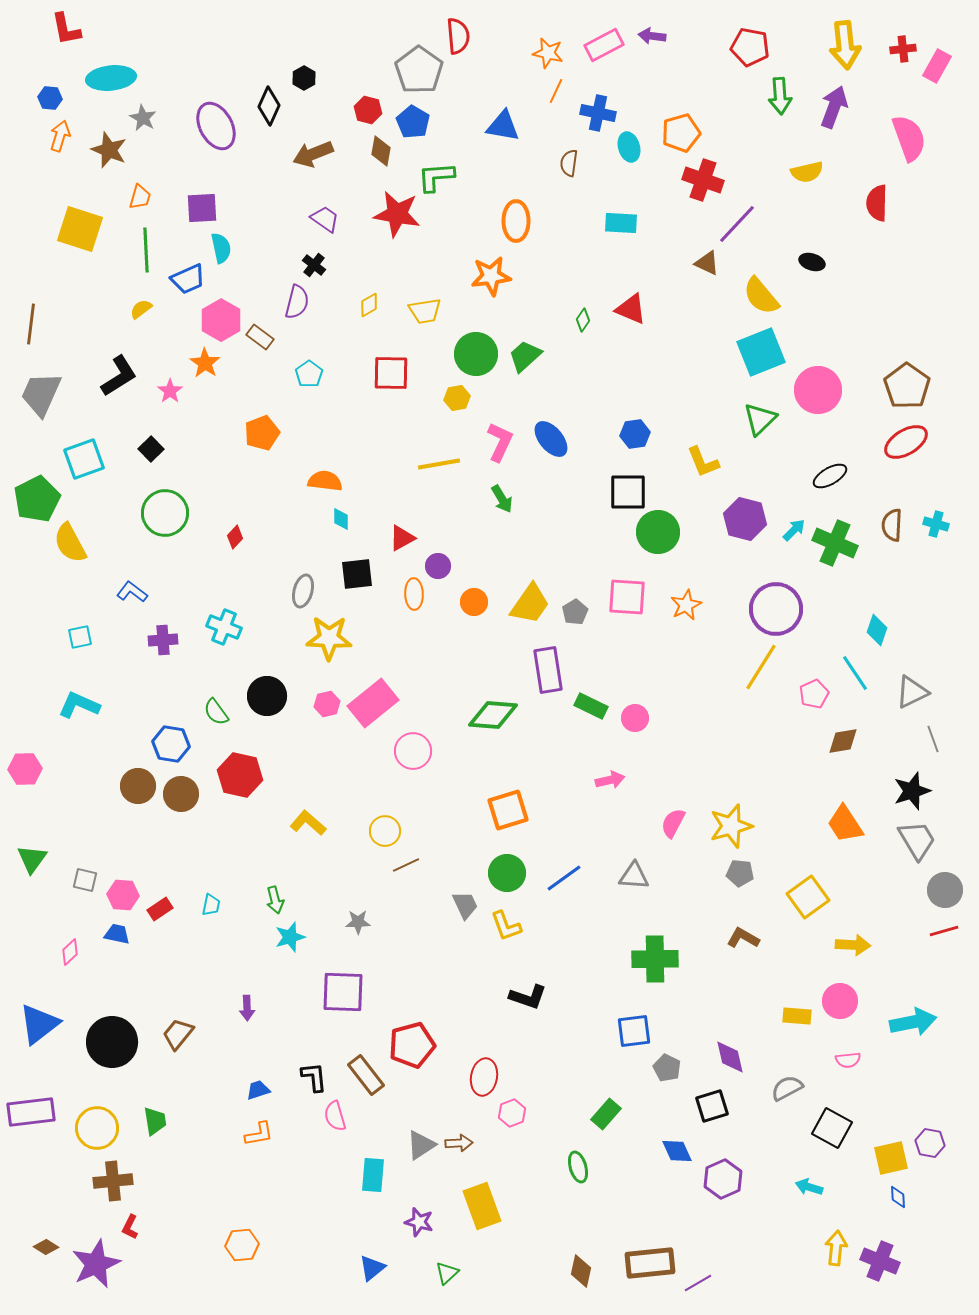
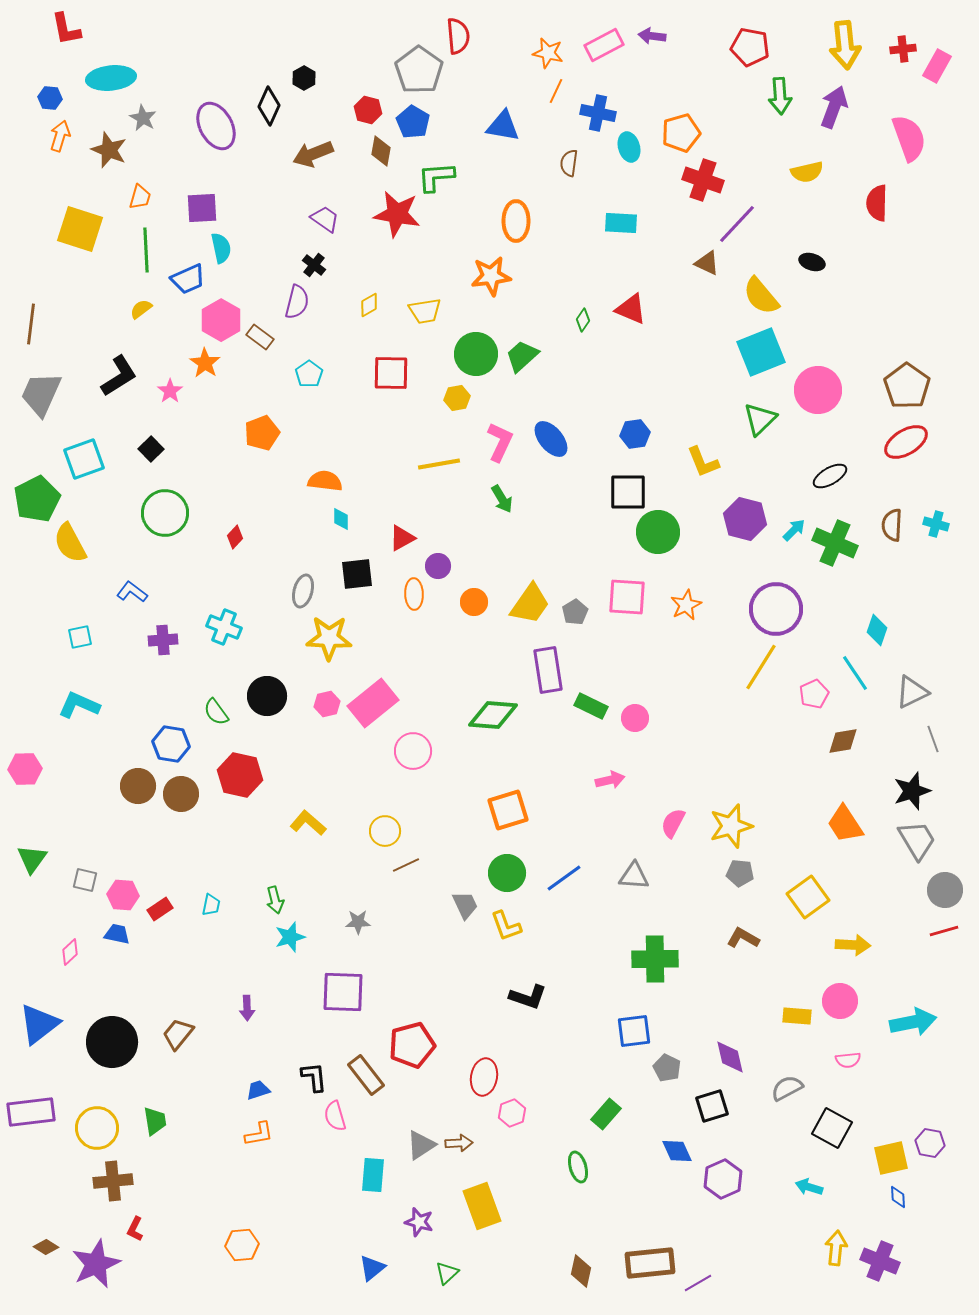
green trapezoid at (525, 356): moved 3 px left
red L-shape at (130, 1227): moved 5 px right, 2 px down
